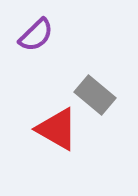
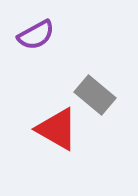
purple semicircle: rotated 15 degrees clockwise
